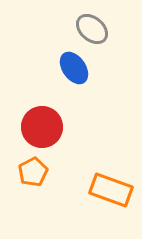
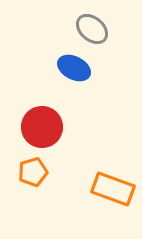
blue ellipse: rotated 28 degrees counterclockwise
orange pentagon: rotated 12 degrees clockwise
orange rectangle: moved 2 px right, 1 px up
